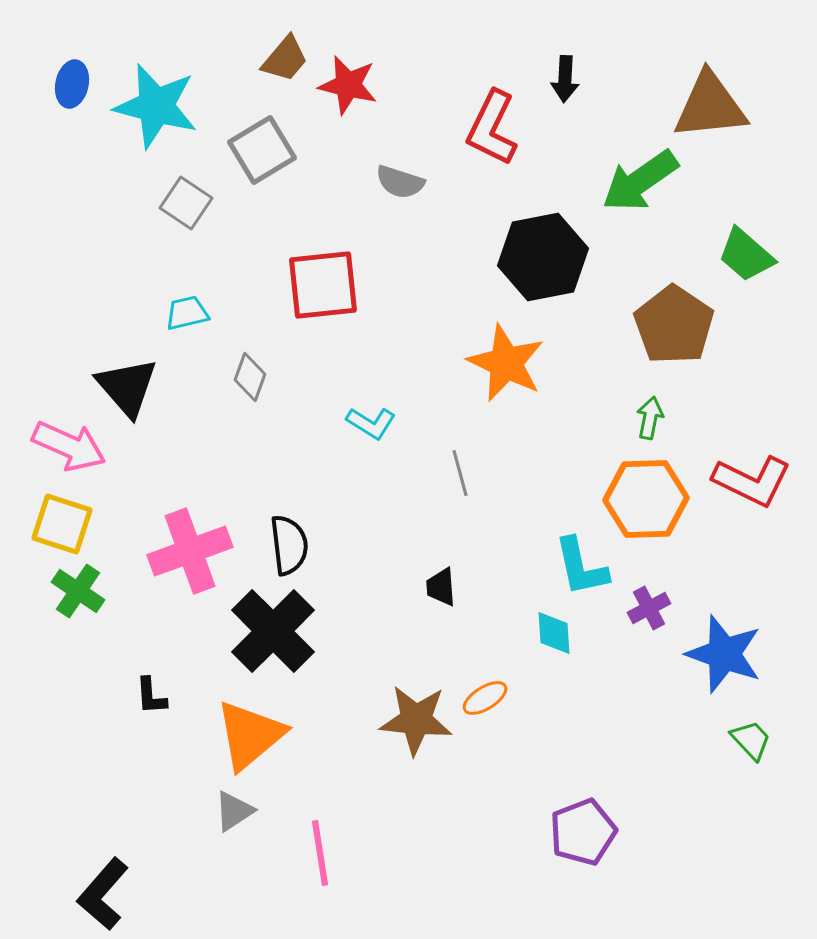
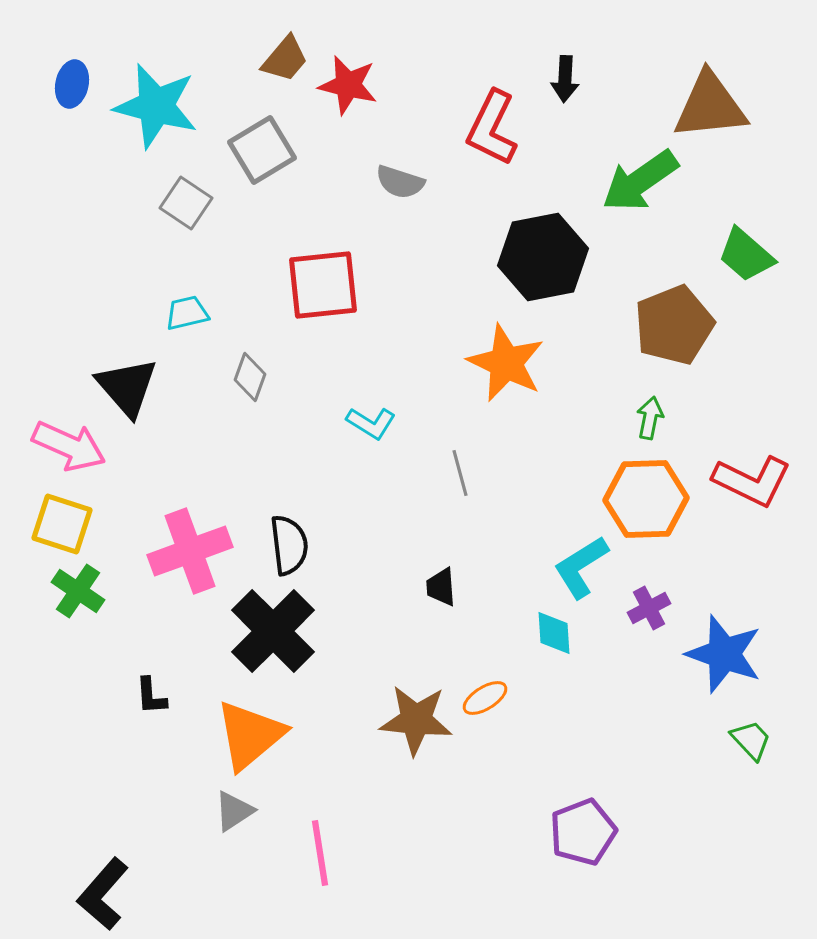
brown pentagon at (674, 325): rotated 16 degrees clockwise
cyan L-shape at (581, 567): rotated 70 degrees clockwise
